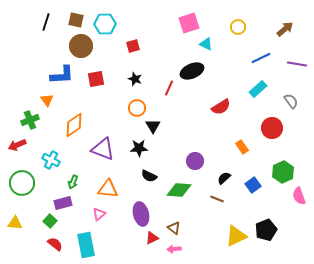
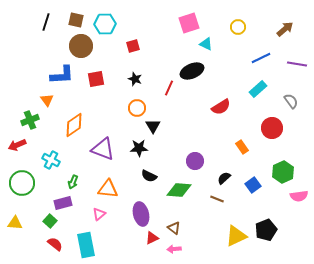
pink semicircle at (299, 196): rotated 78 degrees counterclockwise
